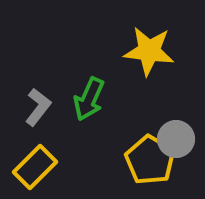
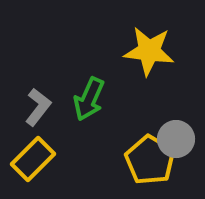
yellow rectangle: moved 2 px left, 8 px up
